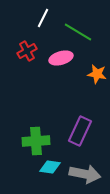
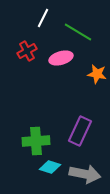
cyan diamond: rotated 10 degrees clockwise
